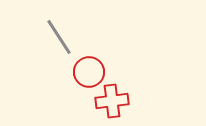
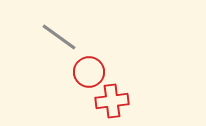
gray line: rotated 21 degrees counterclockwise
